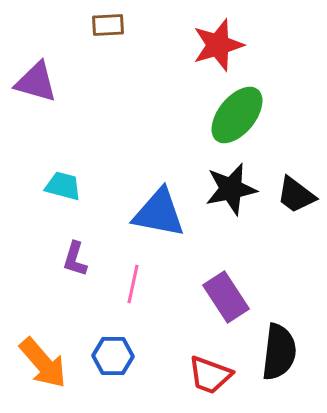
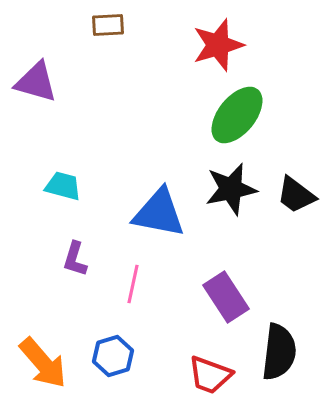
blue hexagon: rotated 18 degrees counterclockwise
